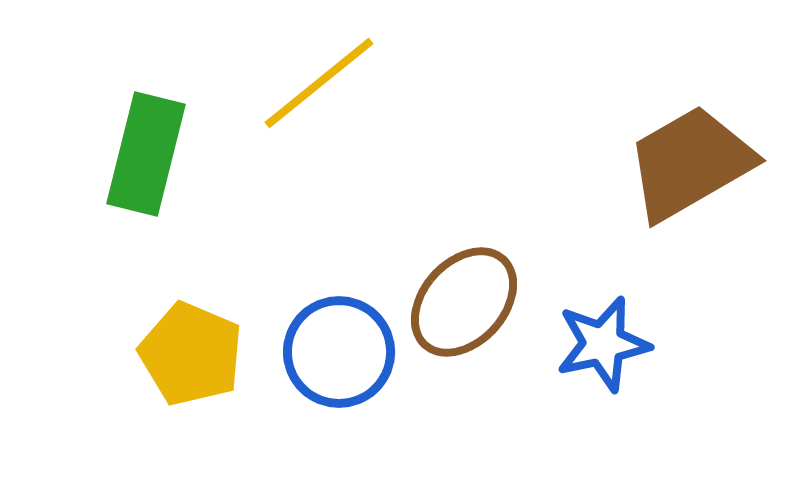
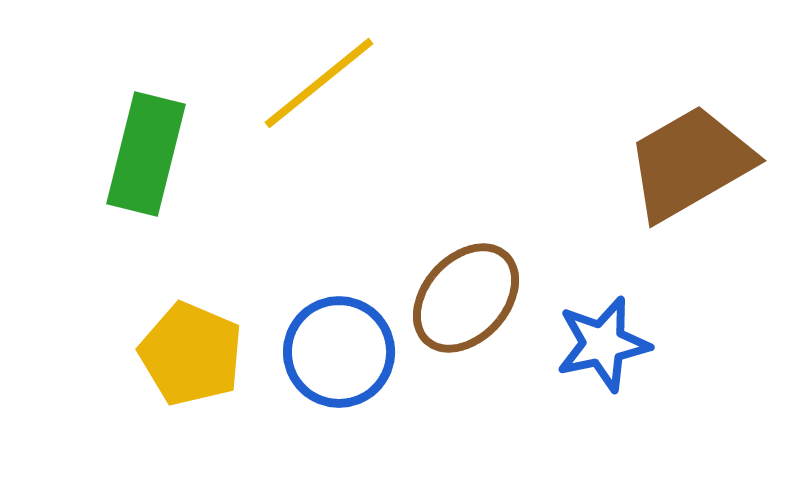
brown ellipse: moved 2 px right, 4 px up
